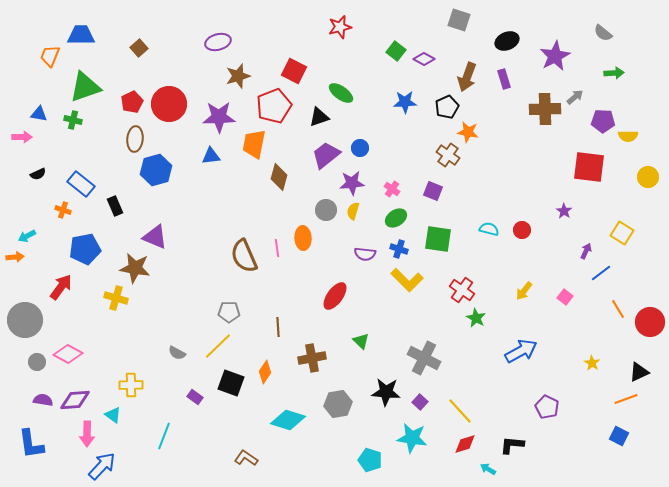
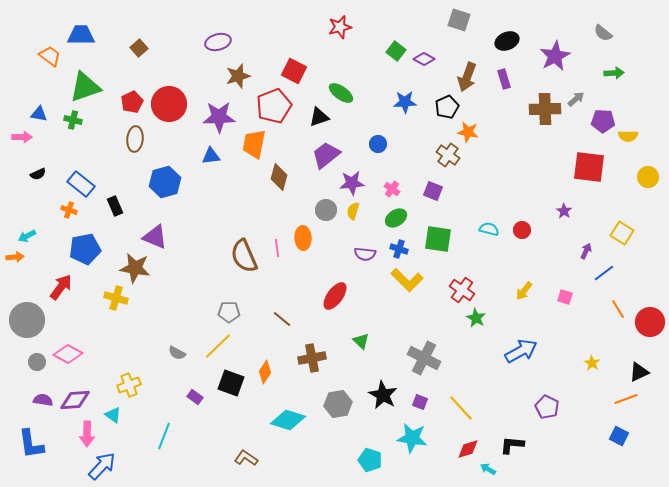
orange trapezoid at (50, 56): rotated 105 degrees clockwise
gray arrow at (575, 97): moved 1 px right, 2 px down
blue circle at (360, 148): moved 18 px right, 4 px up
blue hexagon at (156, 170): moved 9 px right, 12 px down
orange cross at (63, 210): moved 6 px right
blue line at (601, 273): moved 3 px right
pink square at (565, 297): rotated 21 degrees counterclockwise
gray circle at (25, 320): moved 2 px right
brown line at (278, 327): moved 4 px right, 8 px up; rotated 48 degrees counterclockwise
yellow cross at (131, 385): moved 2 px left; rotated 20 degrees counterclockwise
black star at (386, 392): moved 3 px left, 3 px down; rotated 24 degrees clockwise
purple square at (420, 402): rotated 21 degrees counterclockwise
yellow line at (460, 411): moved 1 px right, 3 px up
red diamond at (465, 444): moved 3 px right, 5 px down
